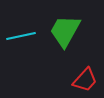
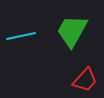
green trapezoid: moved 7 px right
